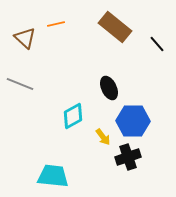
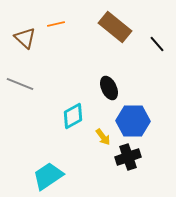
cyan trapezoid: moved 5 px left; rotated 40 degrees counterclockwise
